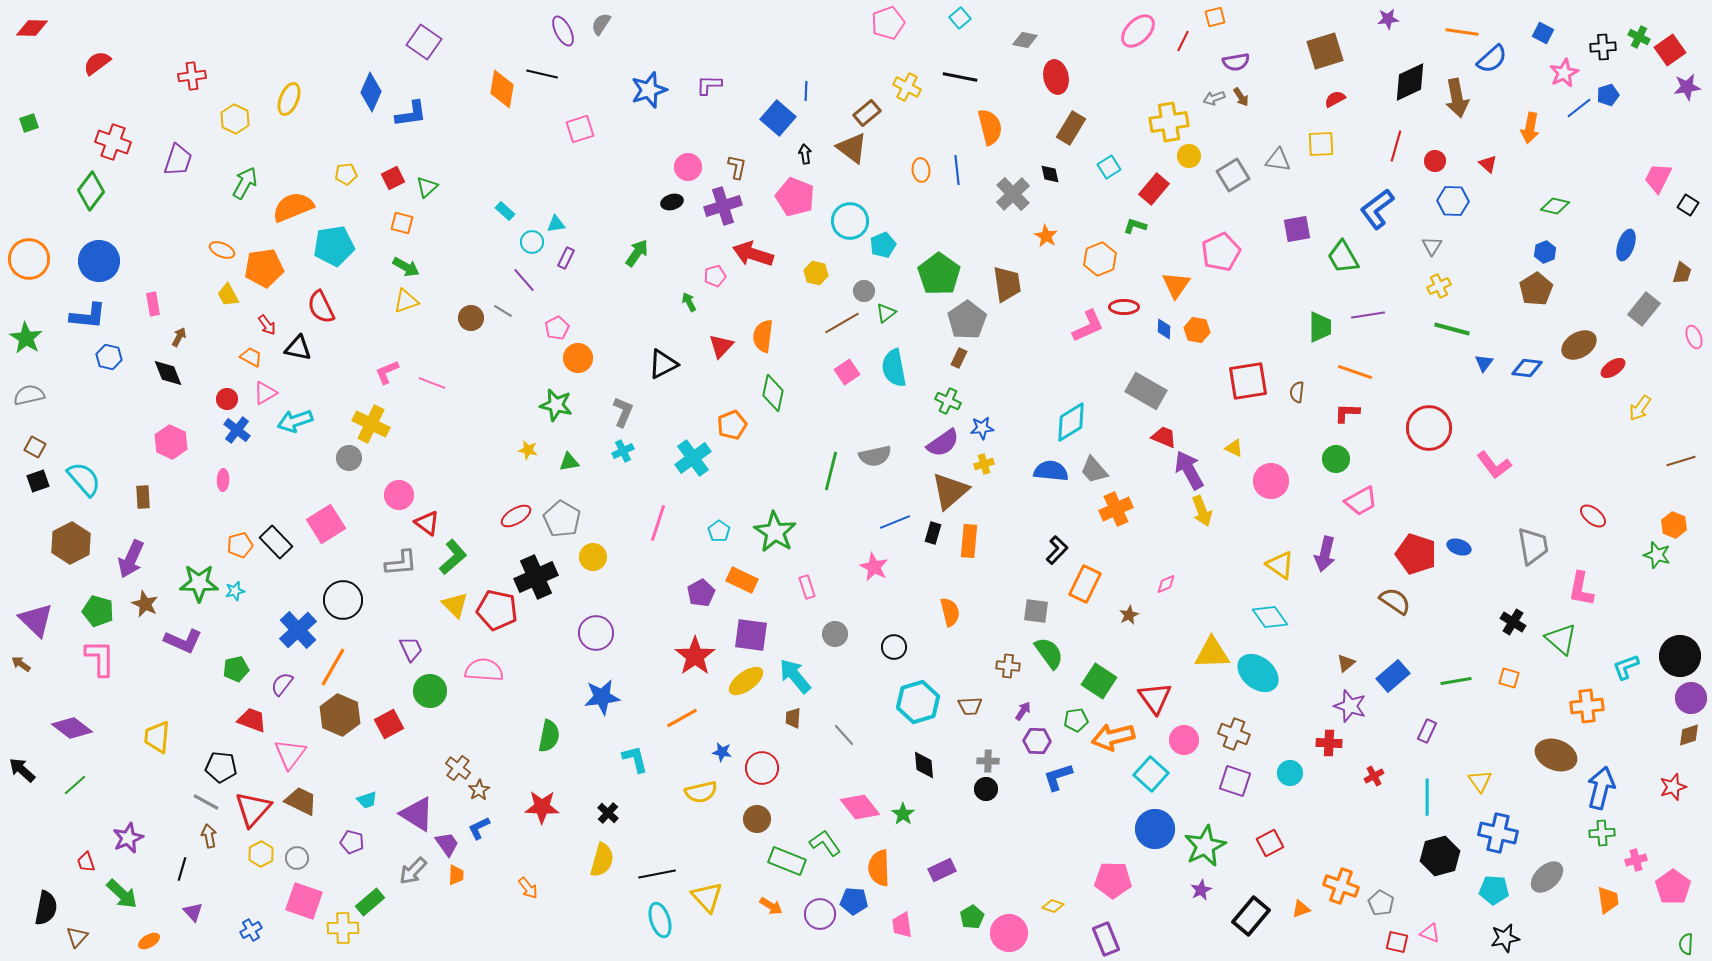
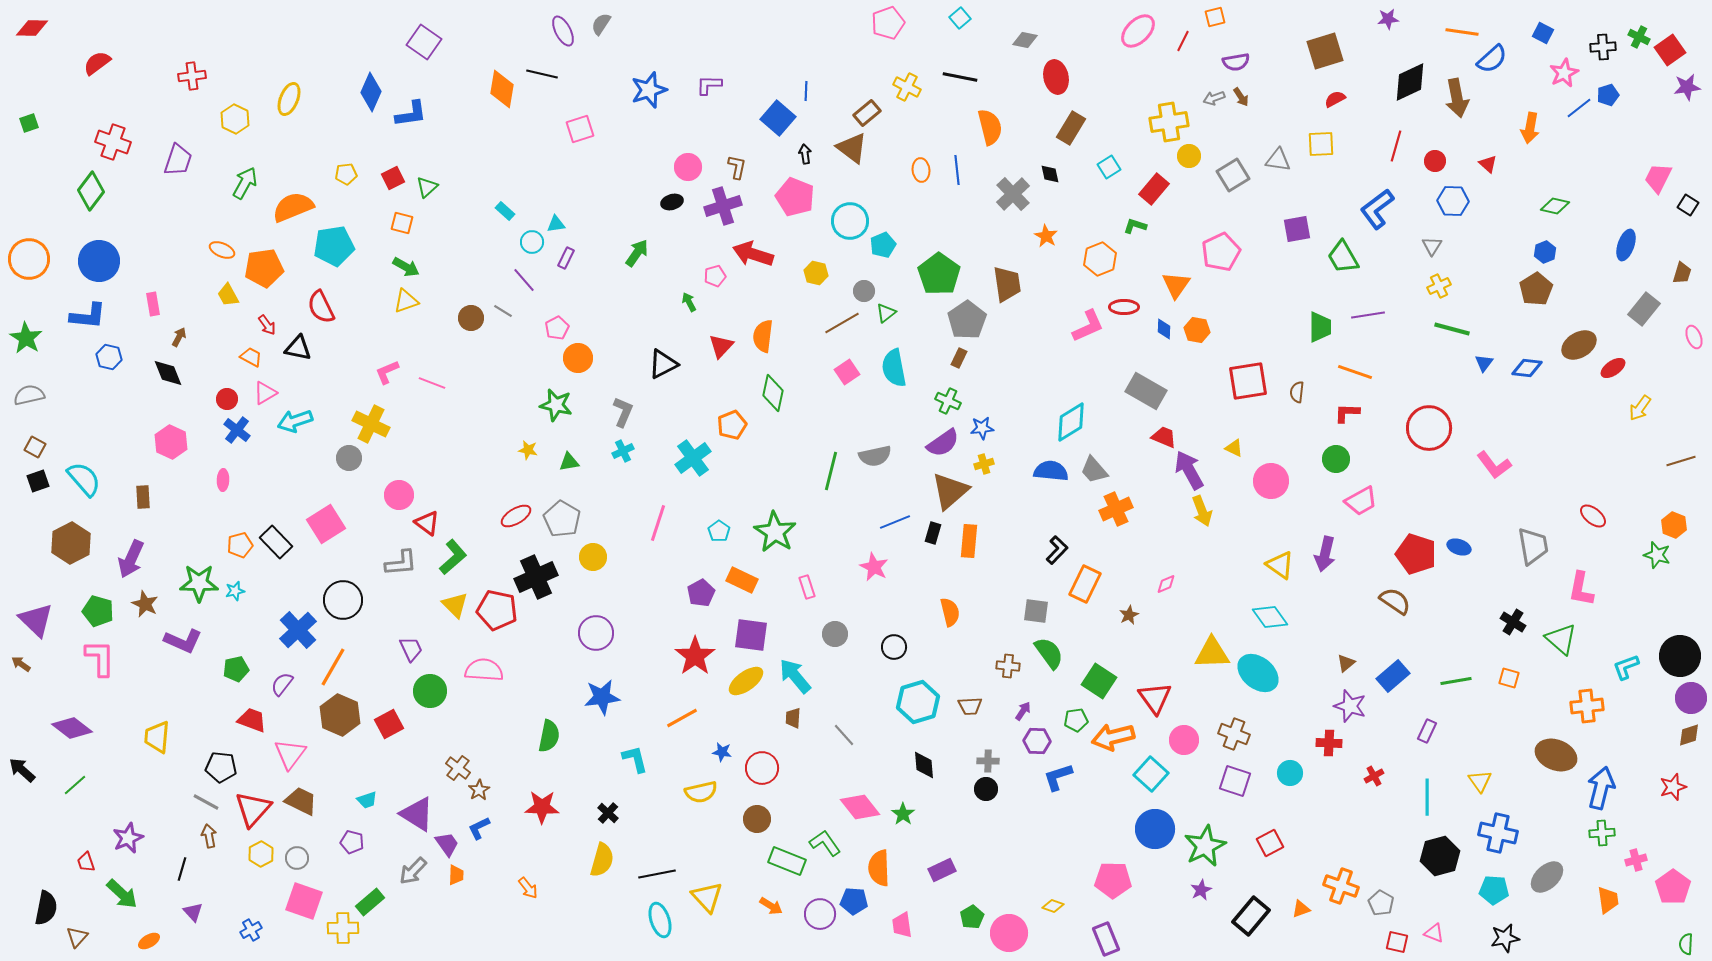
pink triangle at (1430, 933): moved 4 px right
